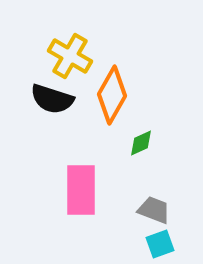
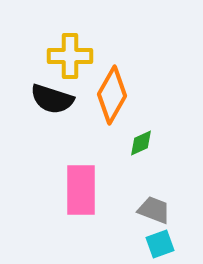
yellow cross: rotated 30 degrees counterclockwise
